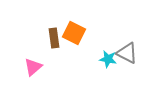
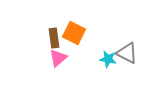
pink triangle: moved 25 px right, 9 px up
